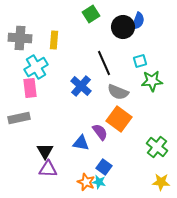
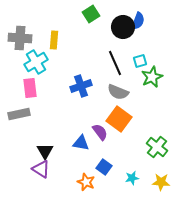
black line: moved 11 px right
cyan cross: moved 5 px up
green star: moved 4 px up; rotated 20 degrees counterclockwise
blue cross: rotated 30 degrees clockwise
gray rectangle: moved 4 px up
purple triangle: moved 7 px left; rotated 30 degrees clockwise
cyan star: moved 33 px right, 4 px up; rotated 24 degrees counterclockwise
